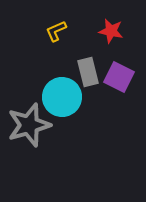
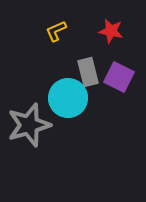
cyan circle: moved 6 px right, 1 px down
